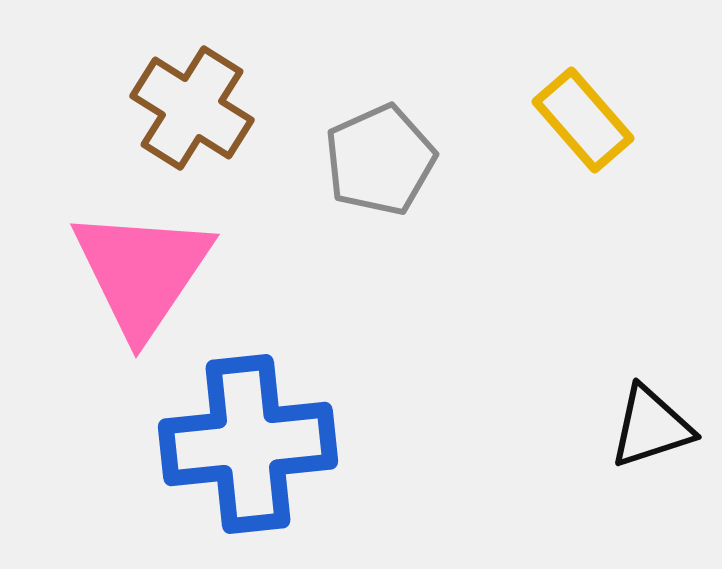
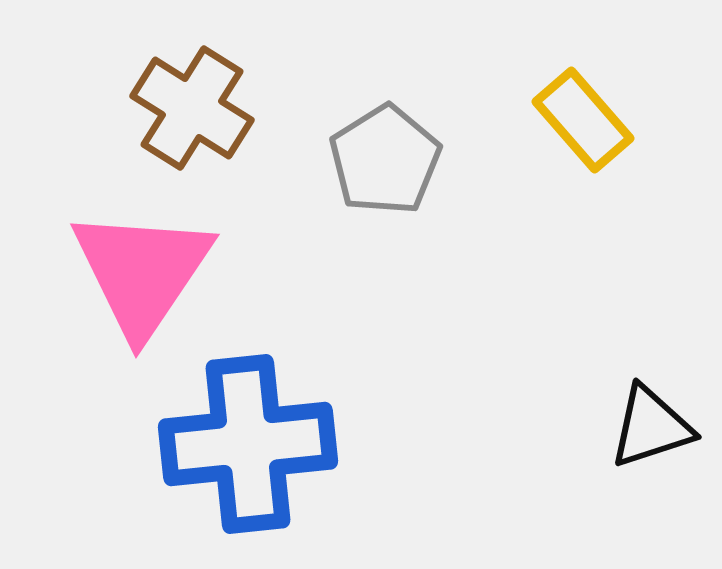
gray pentagon: moved 5 px right; rotated 8 degrees counterclockwise
